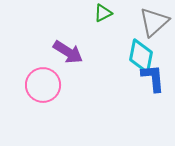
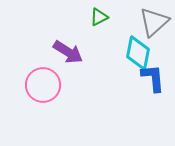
green triangle: moved 4 px left, 4 px down
cyan diamond: moved 3 px left, 3 px up
